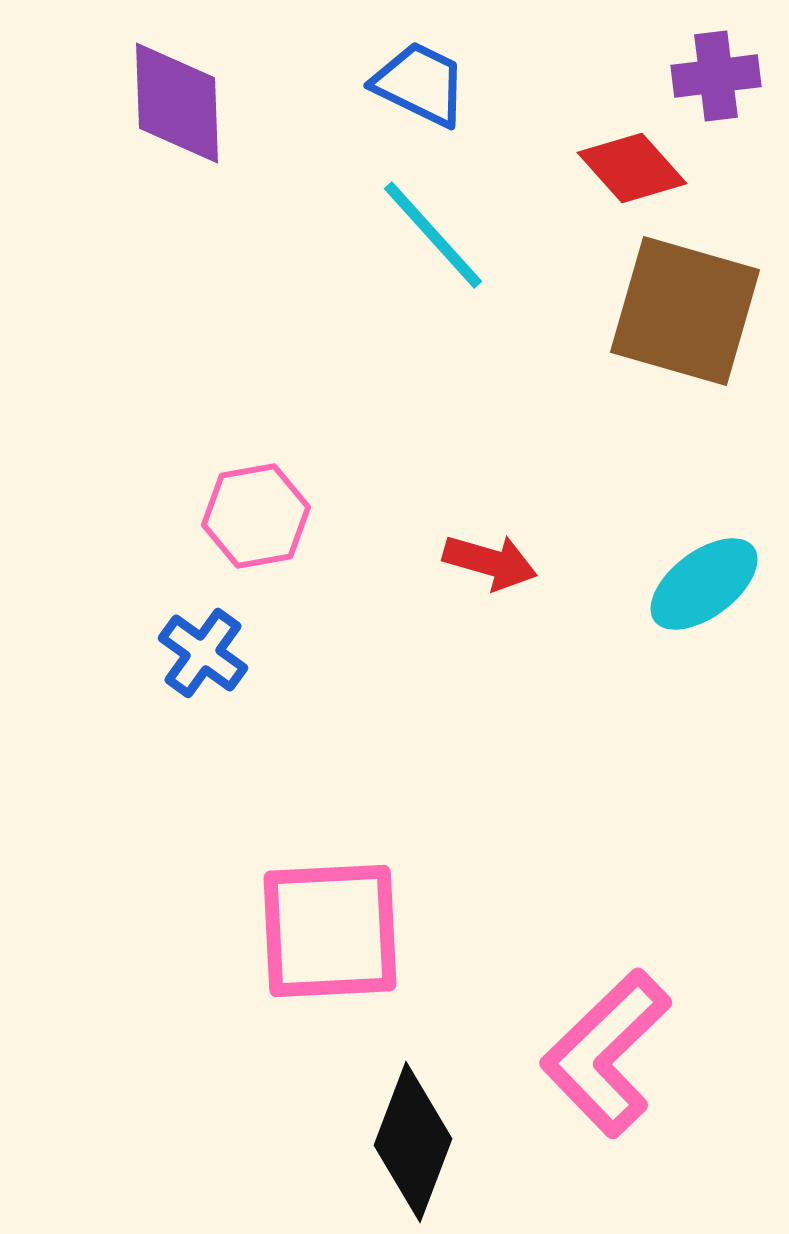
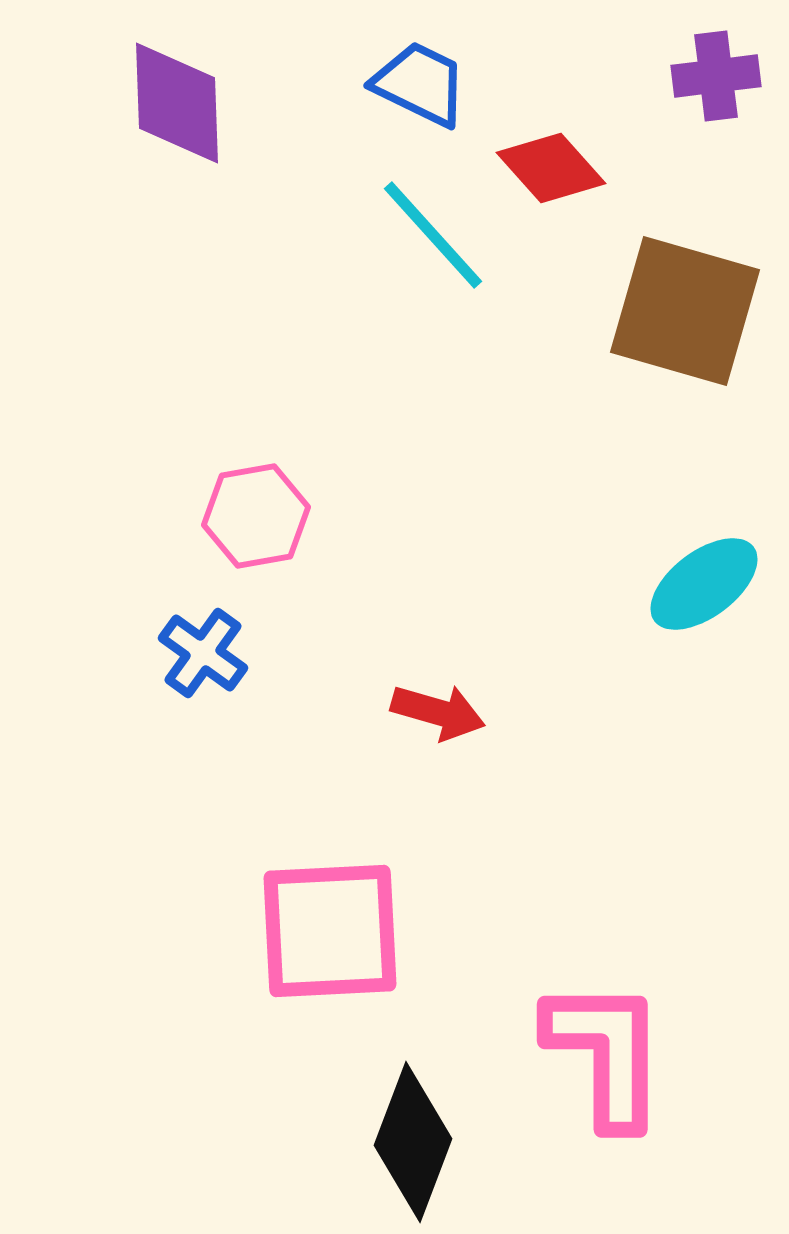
red diamond: moved 81 px left
red arrow: moved 52 px left, 150 px down
pink L-shape: rotated 134 degrees clockwise
